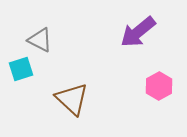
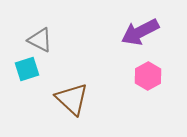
purple arrow: moved 2 px right; rotated 12 degrees clockwise
cyan square: moved 6 px right
pink hexagon: moved 11 px left, 10 px up
